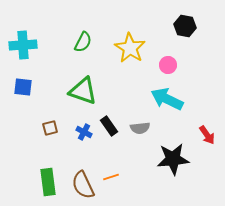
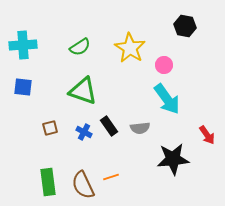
green semicircle: moved 3 px left, 5 px down; rotated 30 degrees clockwise
pink circle: moved 4 px left
cyan arrow: rotated 152 degrees counterclockwise
